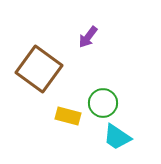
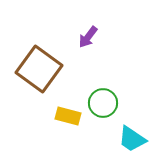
cyan trapezoid: moved 15 px right, 2 px down
